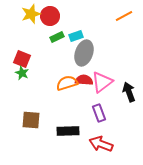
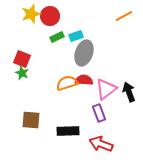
pink triangle: moved 4 px right, 7 px down
